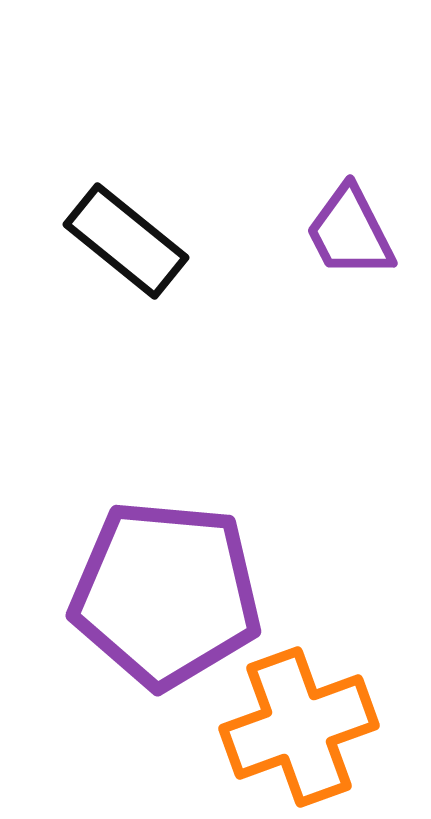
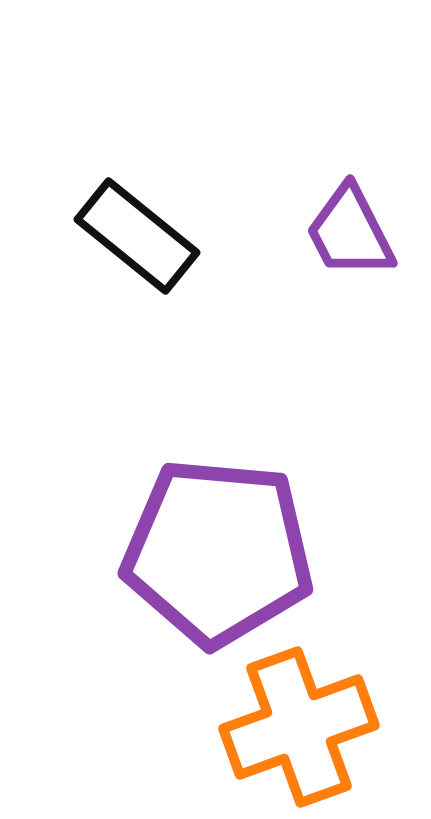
black rectangle: moved 11 px right, 5 px up
purple pentagon: moved 52 px right, 42 px up
